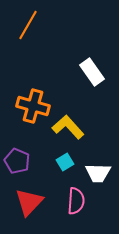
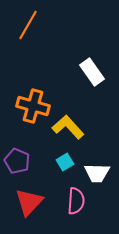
white trapezoid: moved 1 px left
